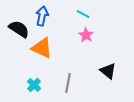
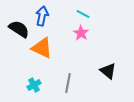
pink star: moved 5 px left, 2 px up
cyan cross: rotated 16 degrees clockwise
